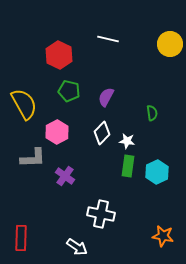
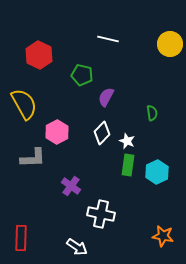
red hexagon: moved 20 px left
green pentagon: moved 13 px right, 16 px up
white star: rotated 14 degrees clockwise
green rectangle: moved 1 px up
purple cross: moved 6 px right, 10 px down
